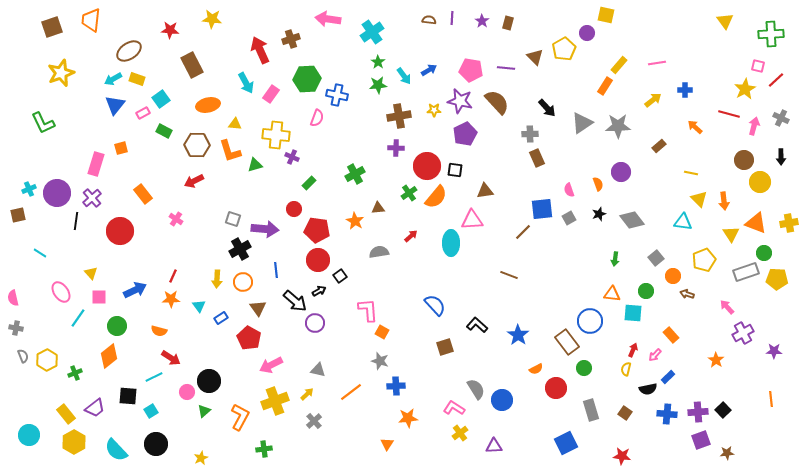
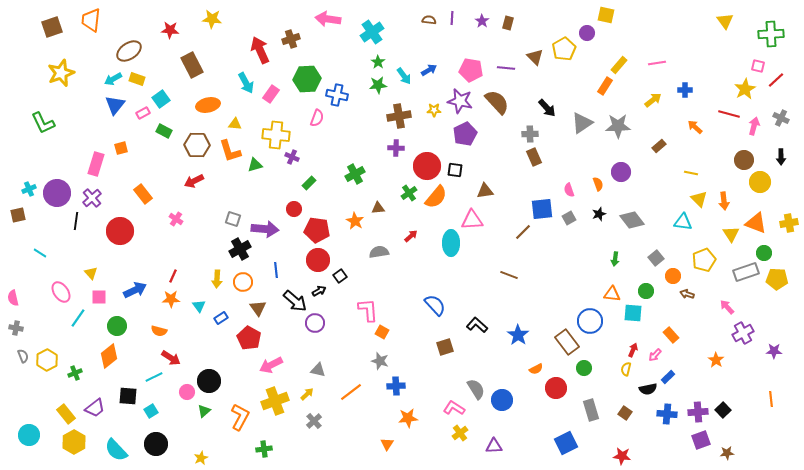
brown rectangle at (537, 158): moved 3 px left, 1 px up
